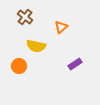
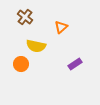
orange circle: moved 2 px right, 2 px up
